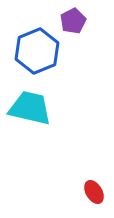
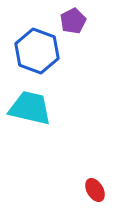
blue hexagon: rotated 18 degrees counterclockwise
red ellipse: moved 1 px right, 2 px up
